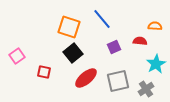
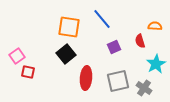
orange square: rotated 10 degrees counterclockwise
red semicircle: rotated 112 degrees counterclockwise
black square: moved 7 px left, 1 px down
red square: moved 16 px left
red ellipse: rotated 45 degrees counterclockwise
gray cross: moved 2 px left, 1 px up; rotated 21 degrees counterclockwise
